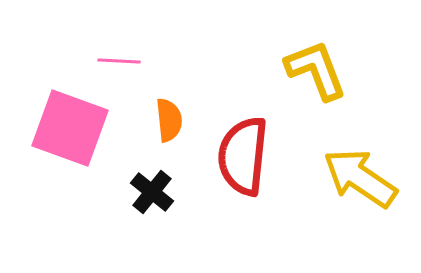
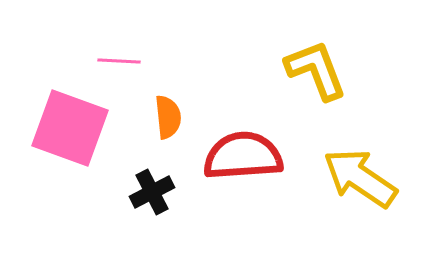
orange semicircle: moved 1 px left, 3 px up
red semicircle: rotated 80 degrees clockwise
black cross: rotated 24 degrees clockwise
